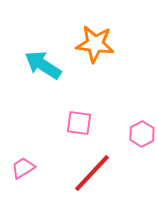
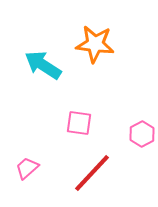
pink trapezoid: moved 4 px right; rotated 10 degrees counterclockwise
